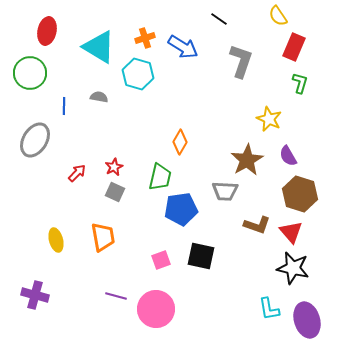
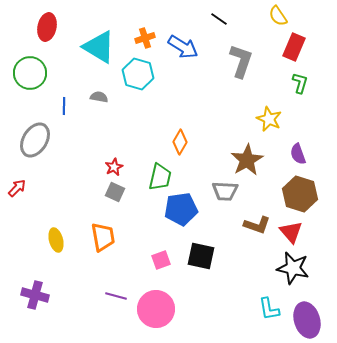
red ellipse: moved 4 px up
purple semicircle: moved 10 px right, 2 px up; rotated 10 degrees clockwise
red arrow: moved 60 px left, 15 px down
